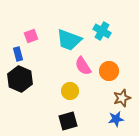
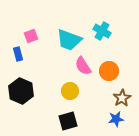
black hexagon: moved 1 px right, 12 px down
brown star: rotated 12 degrees counterclockwise
